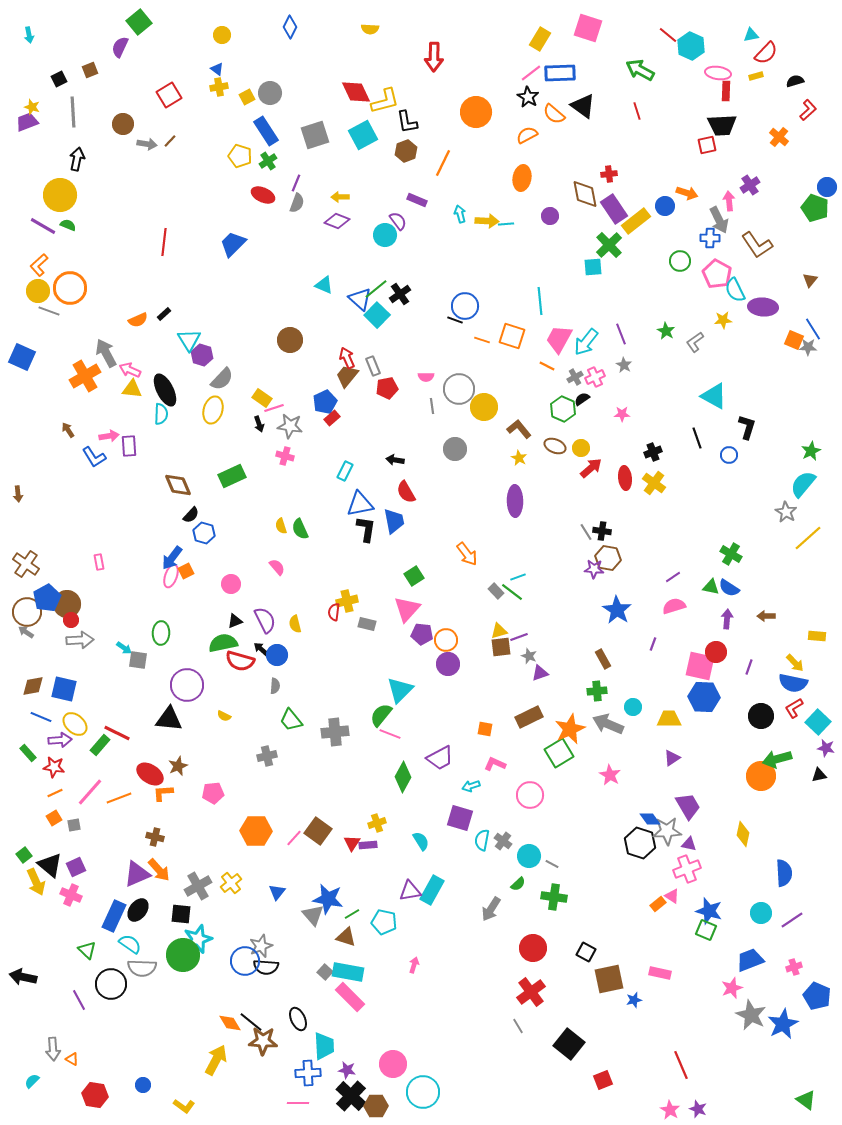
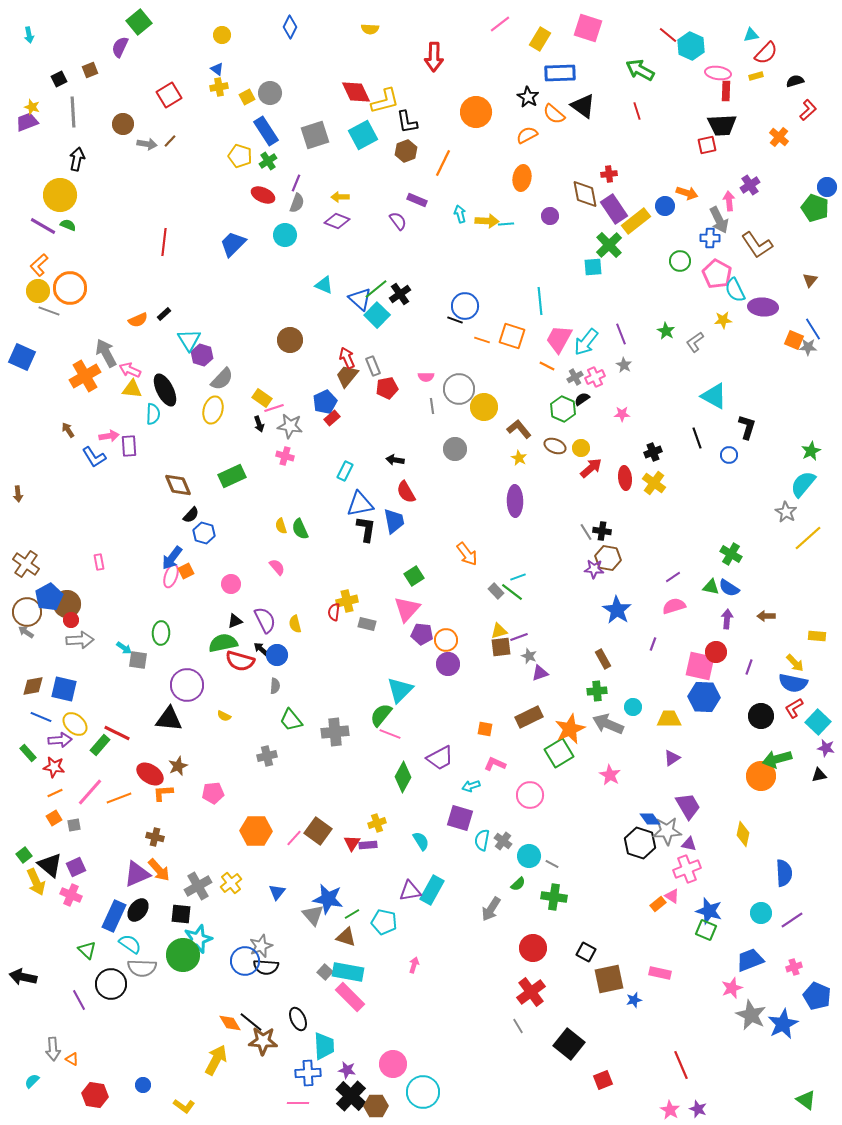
pink line at (531, 73): moved 31 px left, 49 px up
cyan circle at (385, 235): moved 100 px left
cyan semicircle at (161, 414): moved 8 px left
blue pentagon at (47, 598): moved 2 px right, 1 px up
